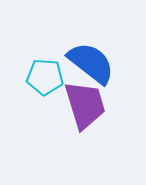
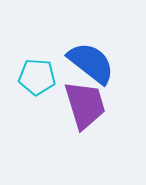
cyan pentagon: moved 8 px left
